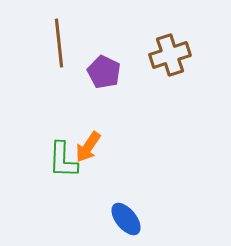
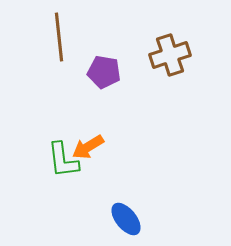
brown line: moved 6 px up
purple pentagon: rotated 16 degrees counterclockwise
orange arrow: rotated 24 degrees clockwise
green L-shape: rotated 9 degrees counterclockwise
